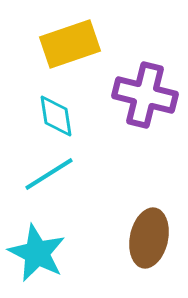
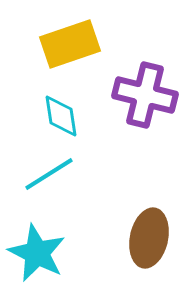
cyan diamond: moved 5 px right
